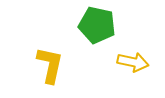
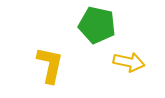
yellow arrow: moved 4 px left
